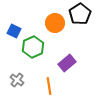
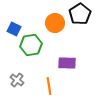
blue square: moved 2 px up
green hexagon: moved 2 px left, 2 px up; rotated 15 degrees clockwise
purple rectangle: rotated 42 degrees clockwise
